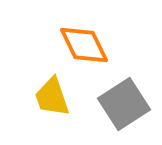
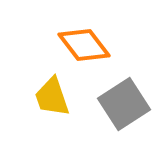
orange diamond: rotated 12 degrees counterclockwise
